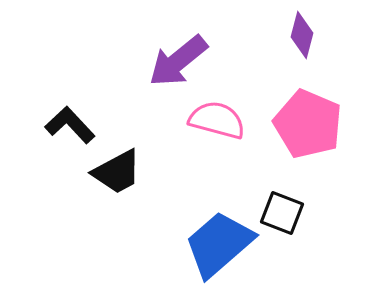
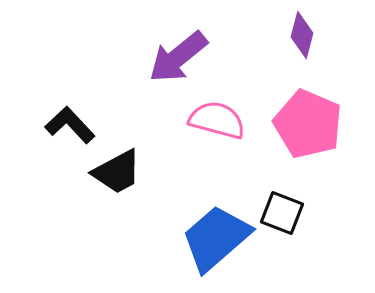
purple arrow: moved 4 px up
blue trapezoid: moved 3 px left, 6 px up
